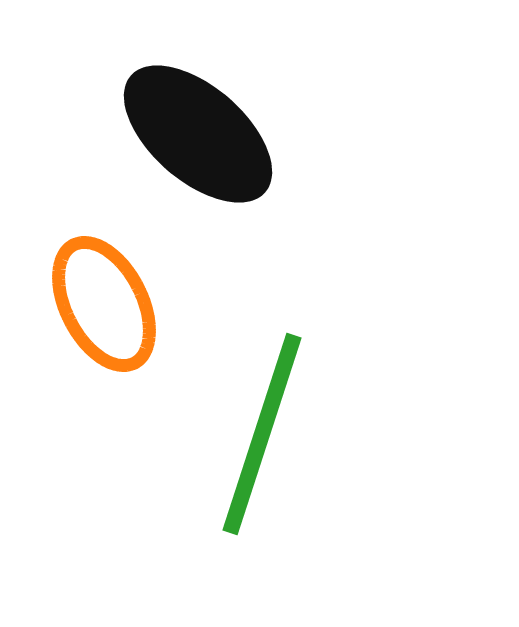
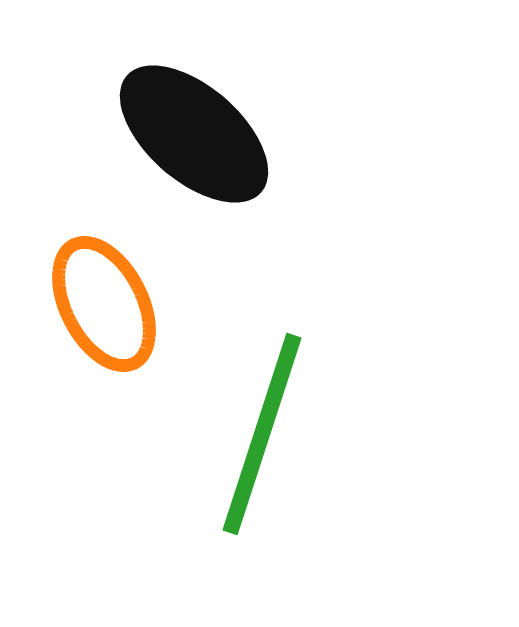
black ellipse: moved 4 px left
